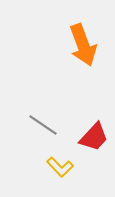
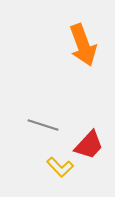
gray line: rotated 16 degrees counterclockwise
red trapezoid: moved 5 px left, 8 px down
